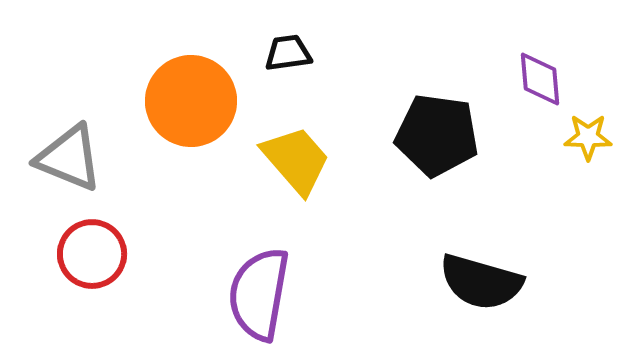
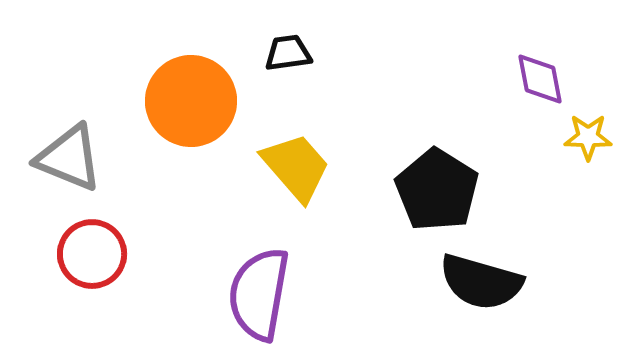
purple diamond: rotated 6 degrees counterclockwise
black pentagon: moved 55 px down; rotated 24 degrees clockwise
yellow trapezoid: moved 7 px down
